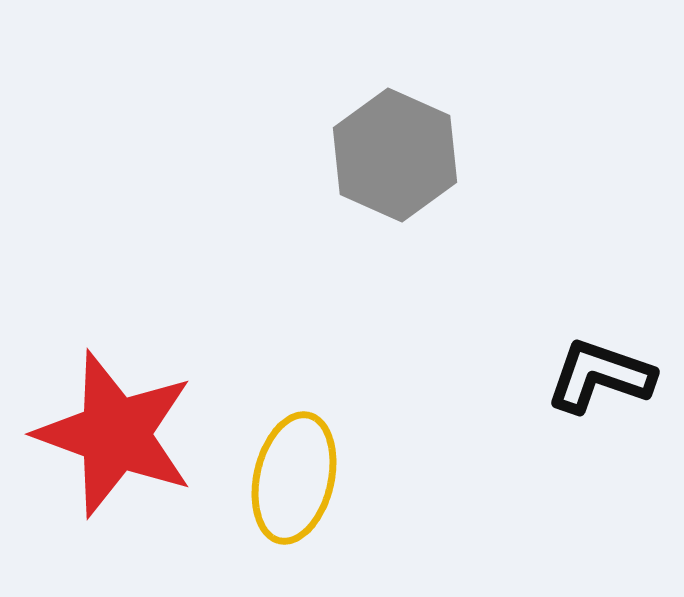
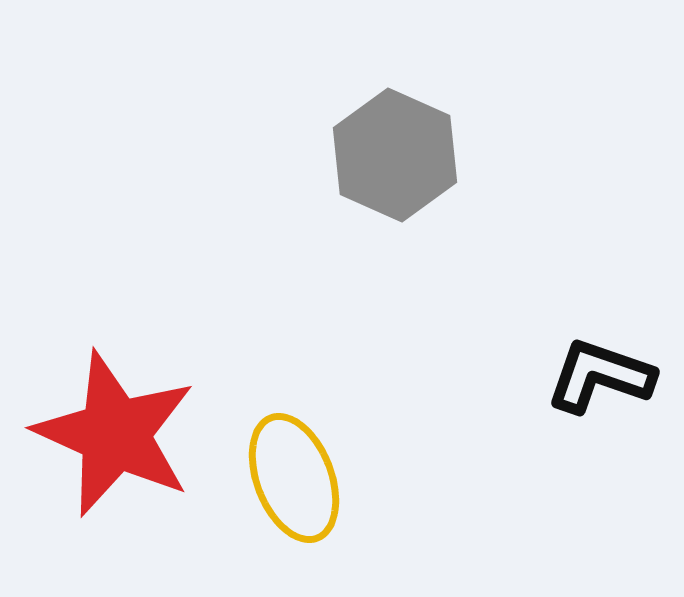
red star: rotated 4 degrees clockwise
yellow ellipse: rotated 34 degrees counterclockwise
